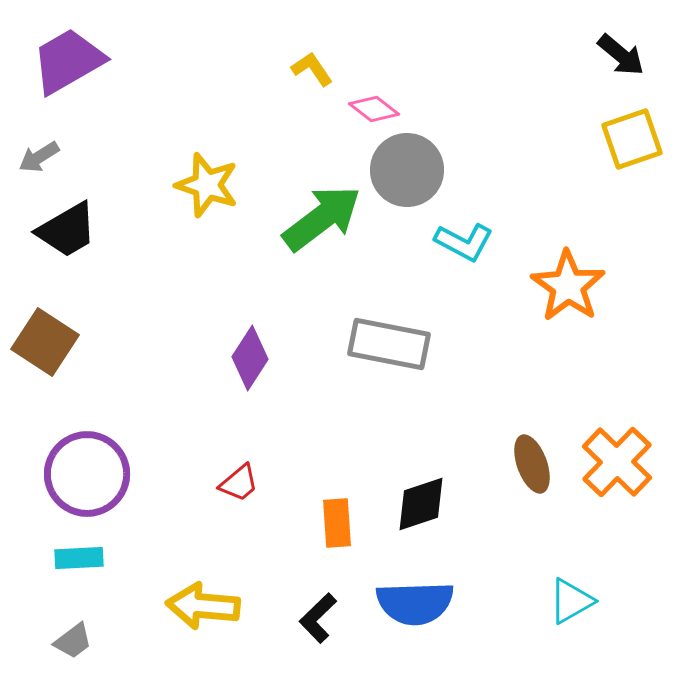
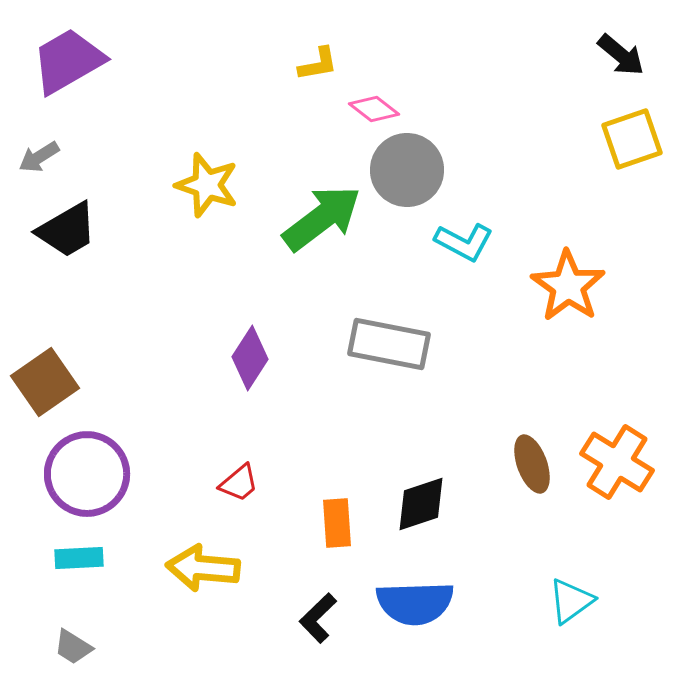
yellow L-shape: moved 6 px right, 5 px up; rotated 114 degrees clockwise
brown square: moved 40 px down; rotated 22 degrees clockwise
orange cross: rotated 12 degrees counterclockwise
cyan triangle: rotated 6 degrees counterclockwise
yellow arrow: moved 38 px up
gray trapezoid: moved 6 px down; rotated 69 degrees clockwise
